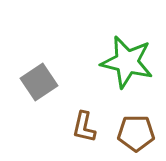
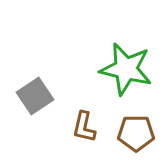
green star: moved 1 px left, 7 px down
gray square: moved 4 px left, 14 px down
